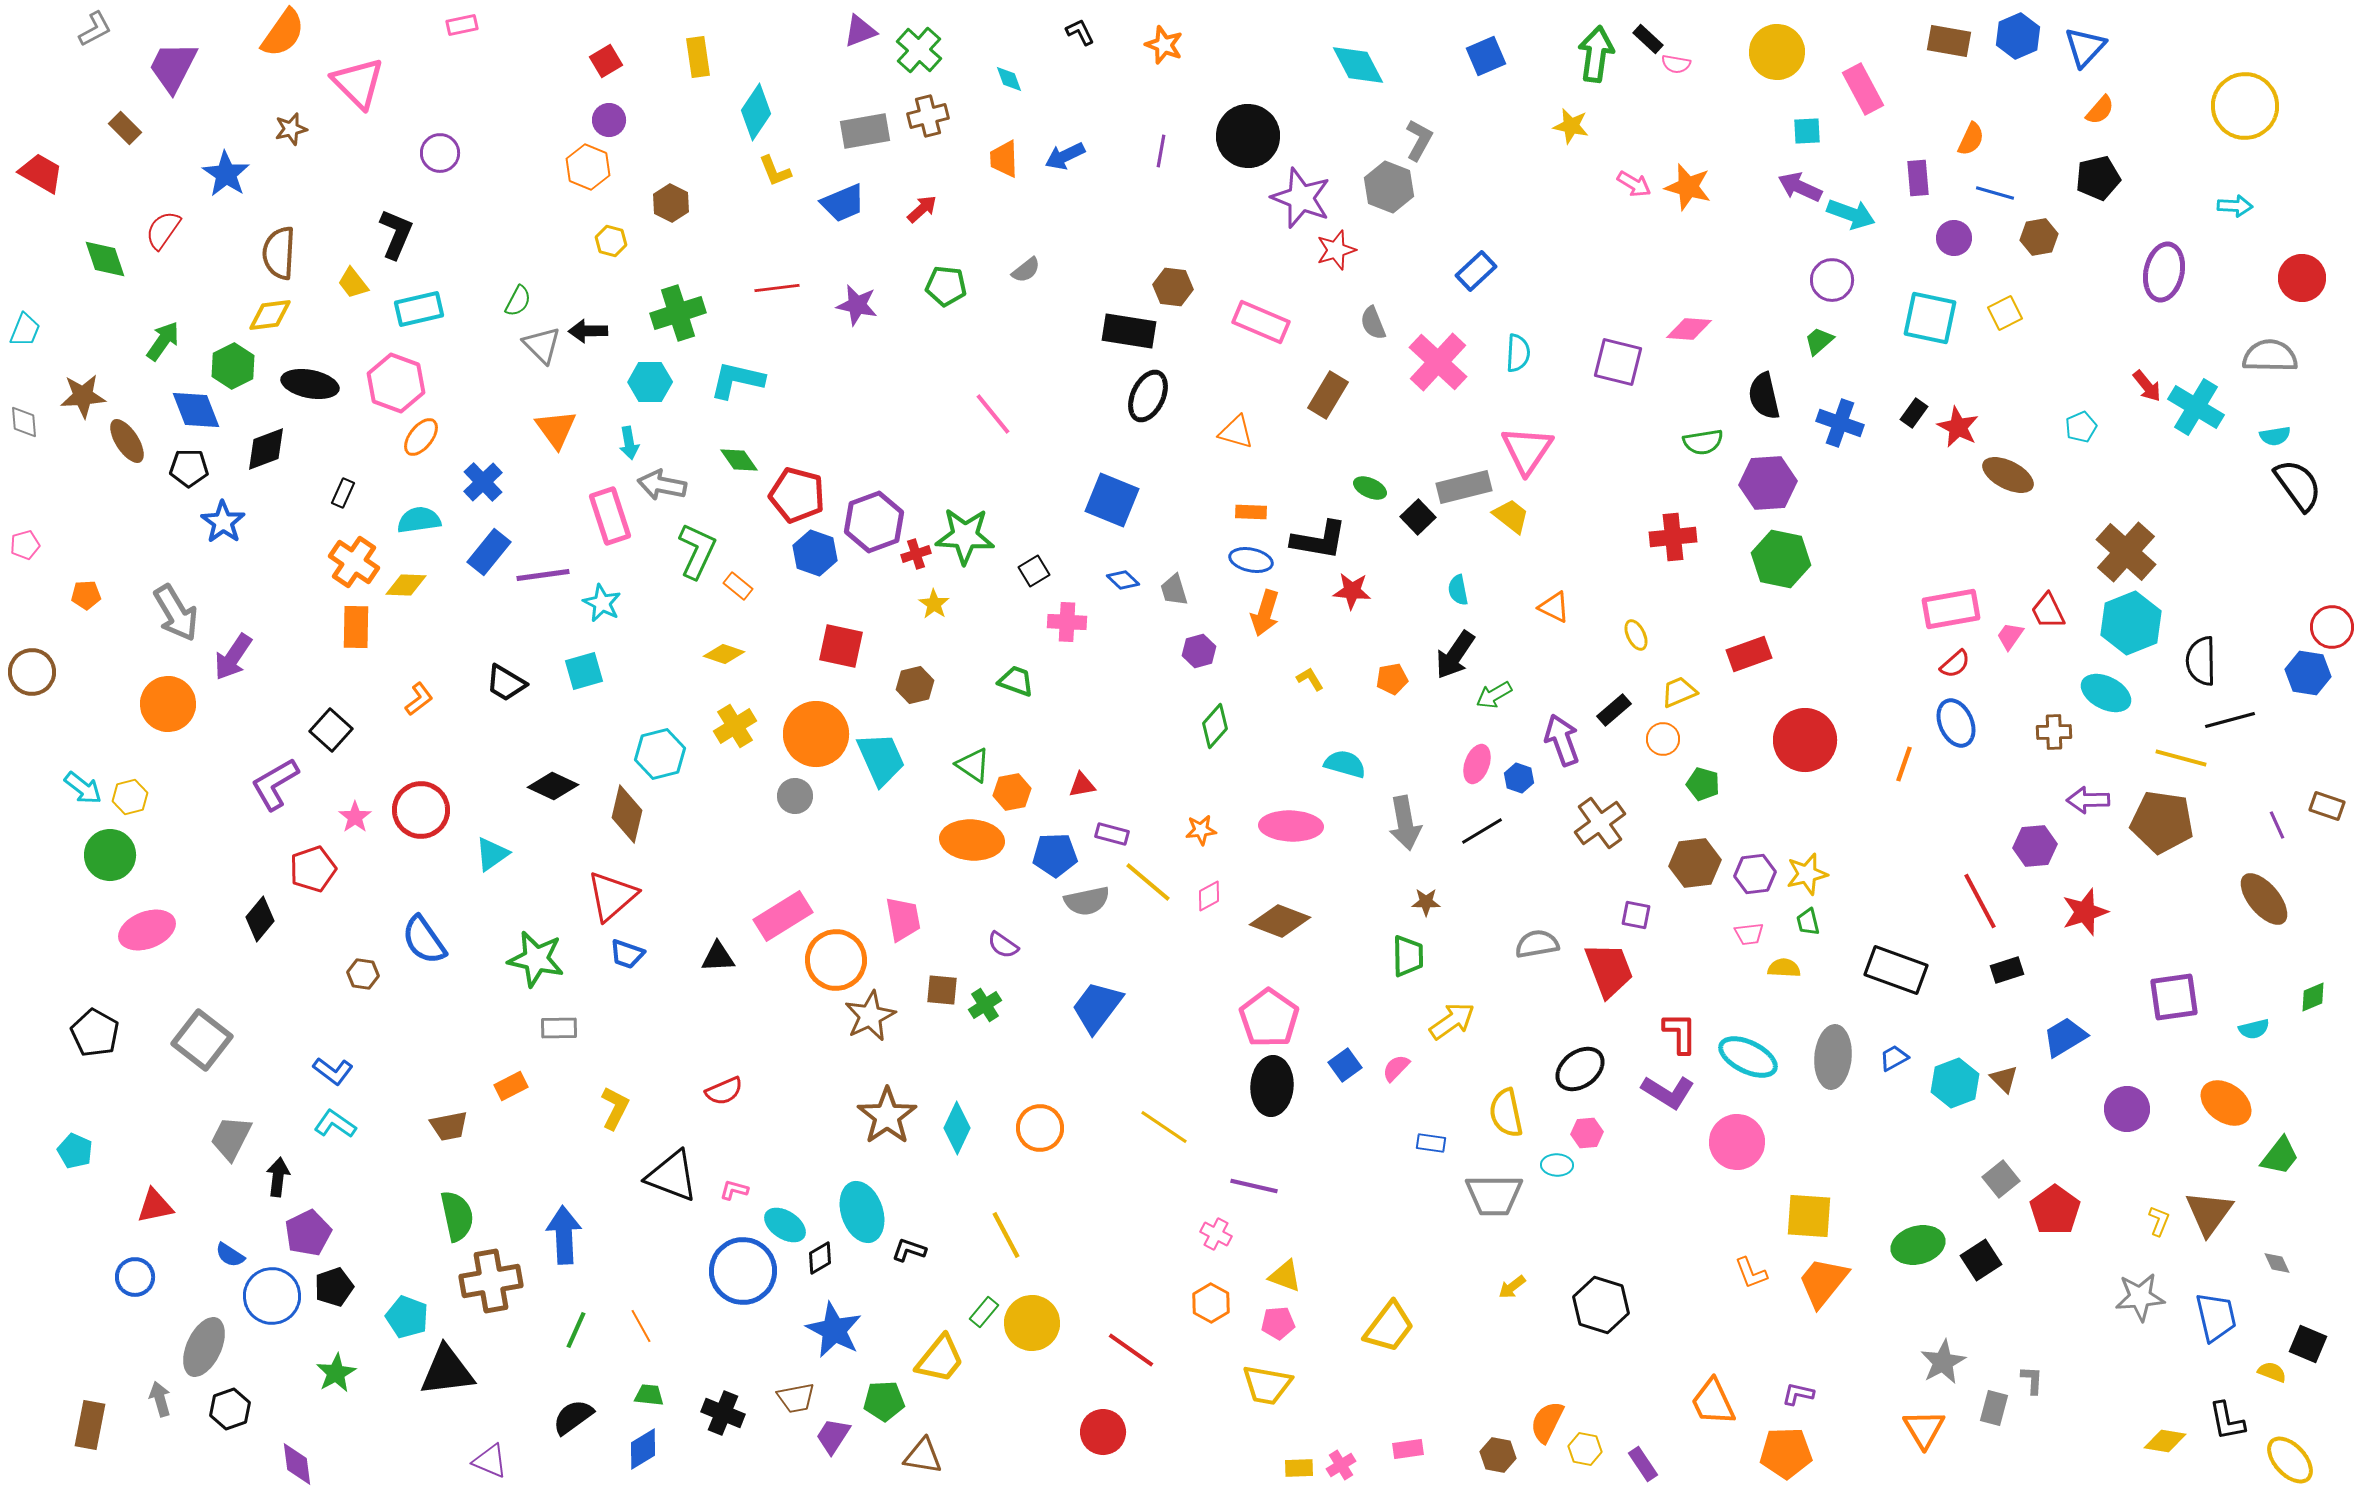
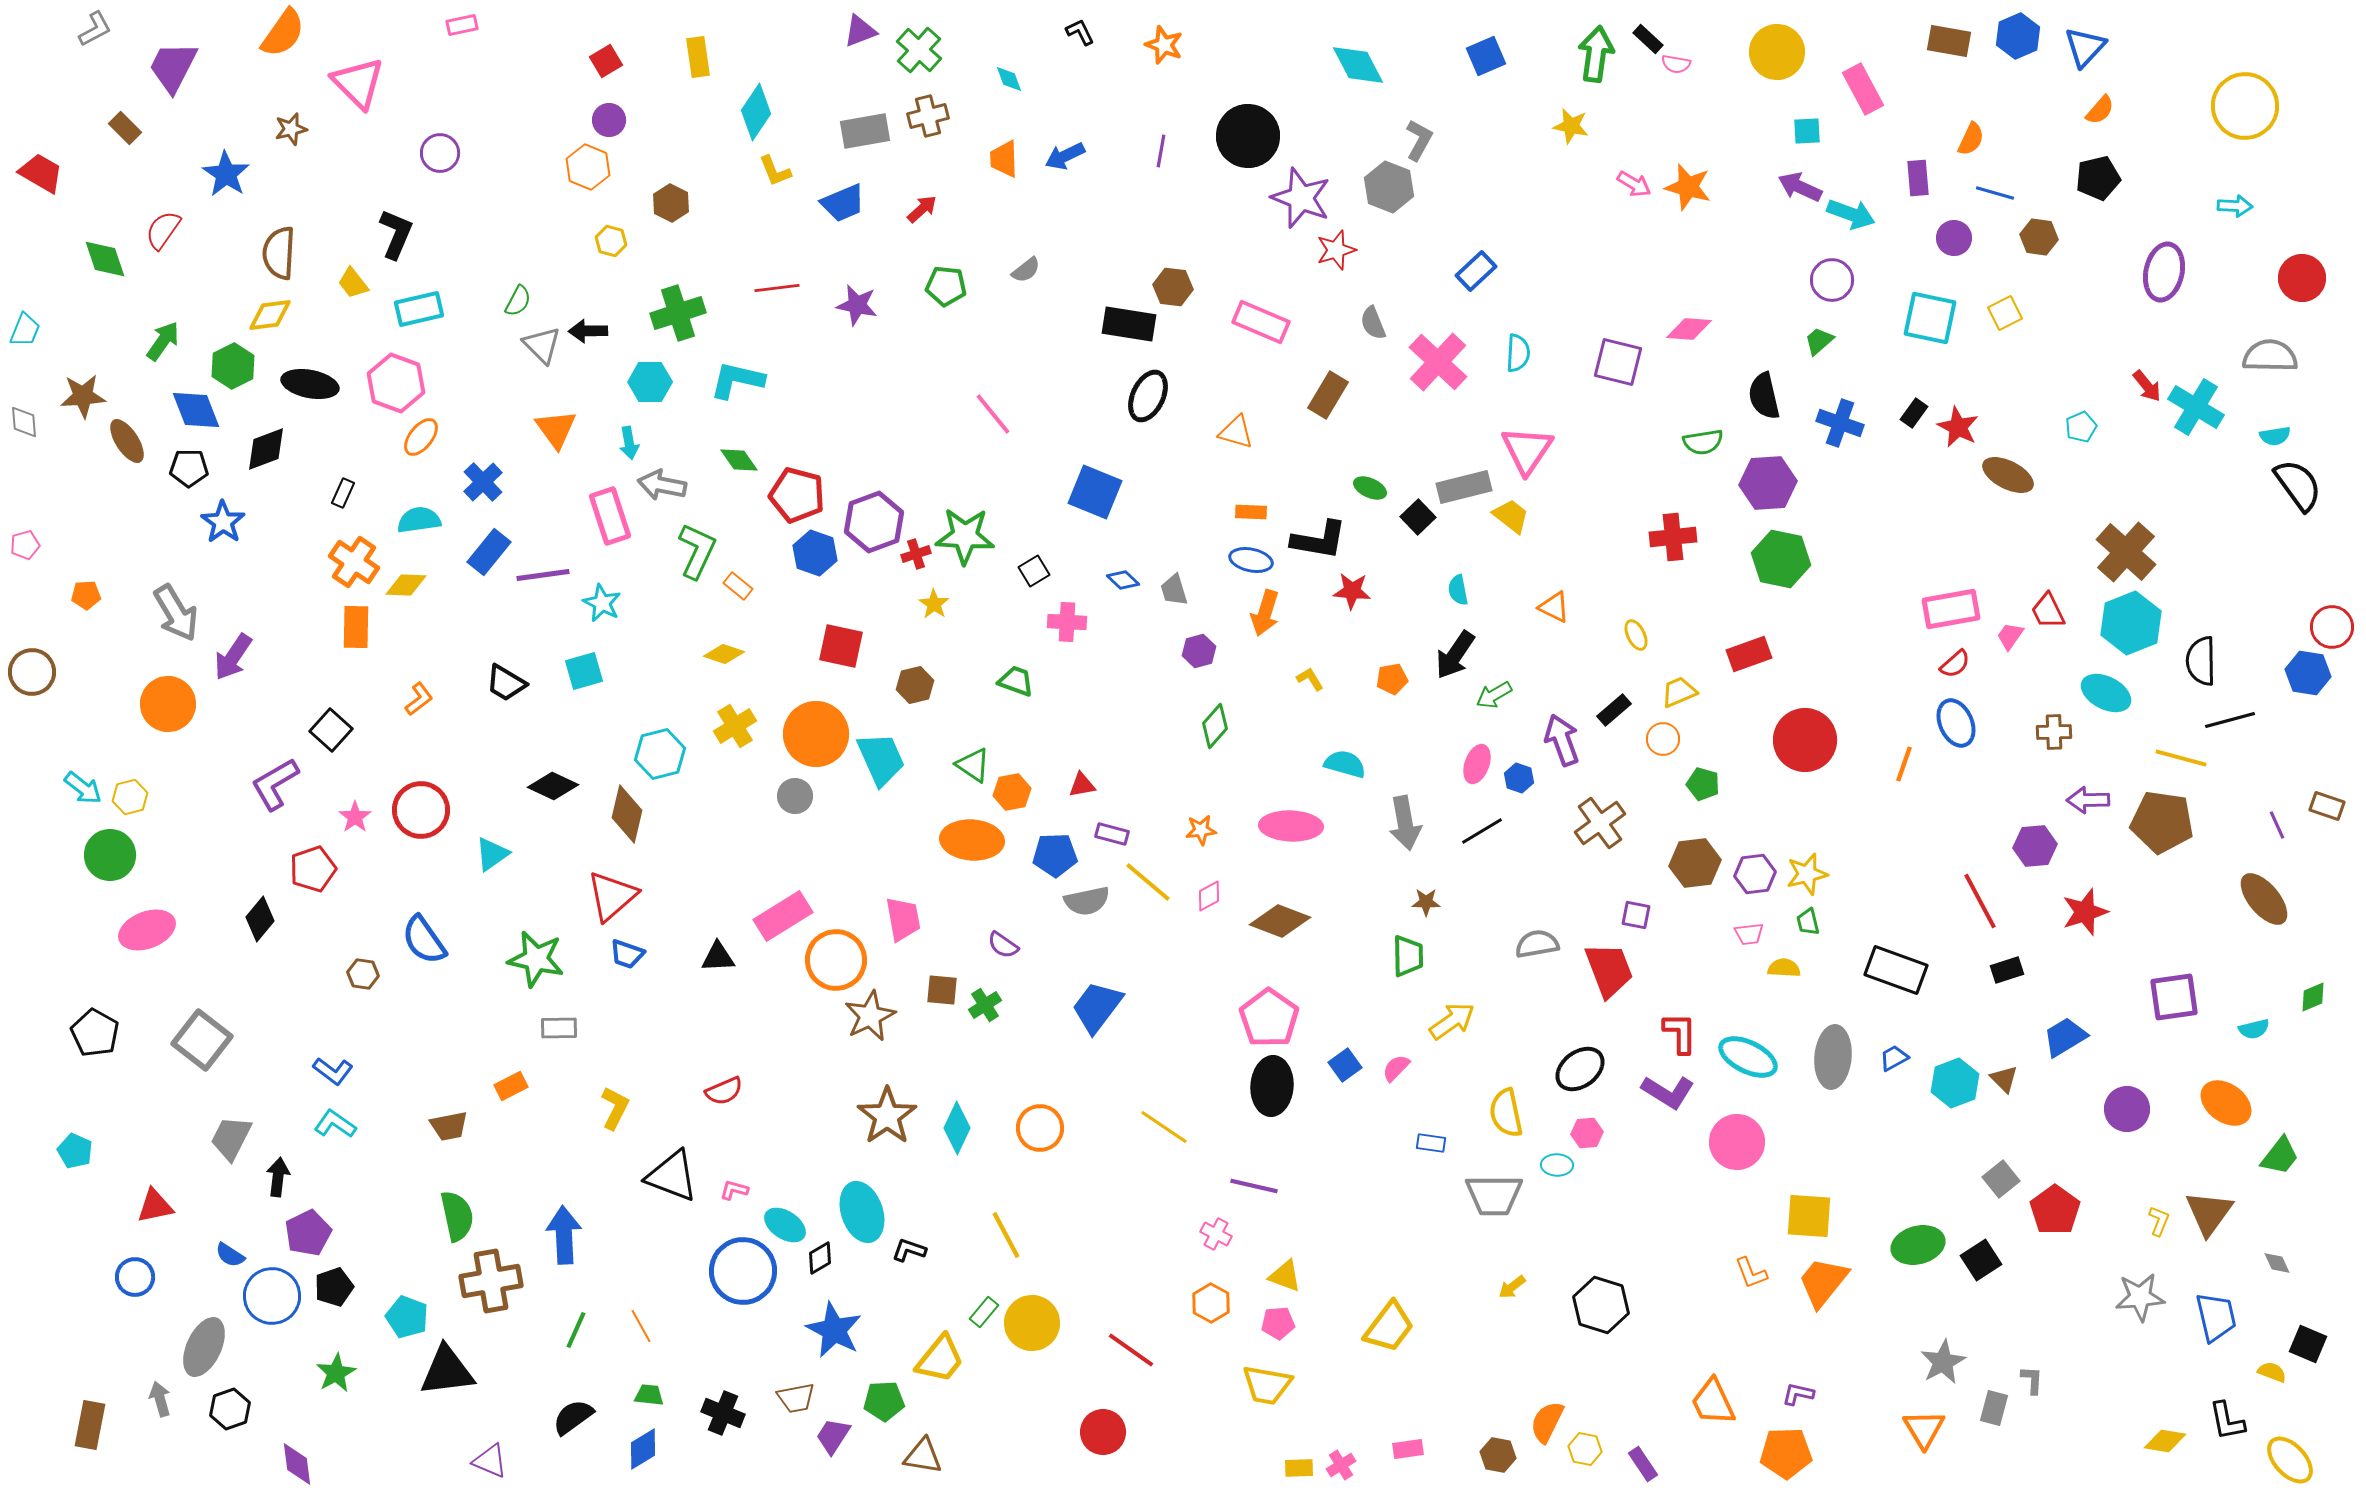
brown hexagon at (2039, 237): rotated 18 degrees clockwise
black rectangle at (1129, 331): moved 7 px up
blue square at (1112, 500): moved 17 px left, 8 px up
